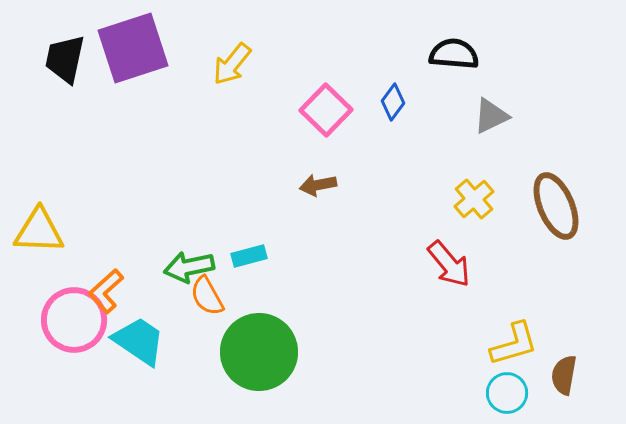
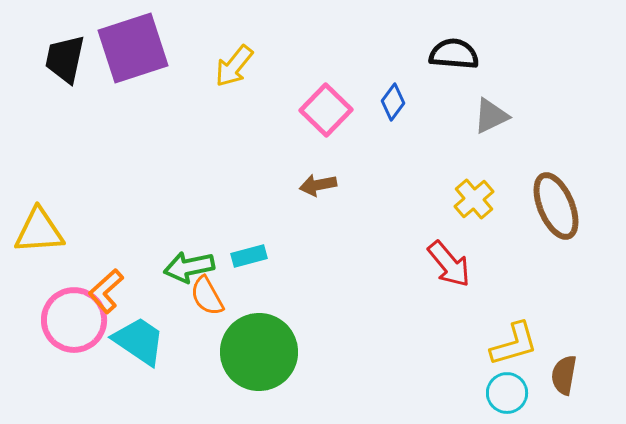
yellow arrow: moved 2 px right, 2 px down
yellow triangle: rotated 6 degrees counterclockwise
